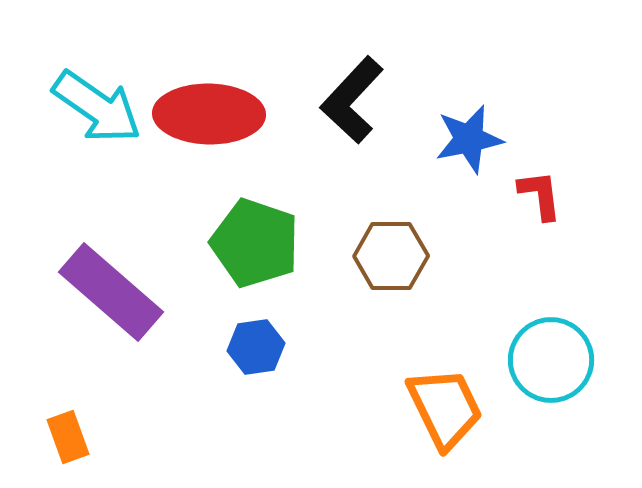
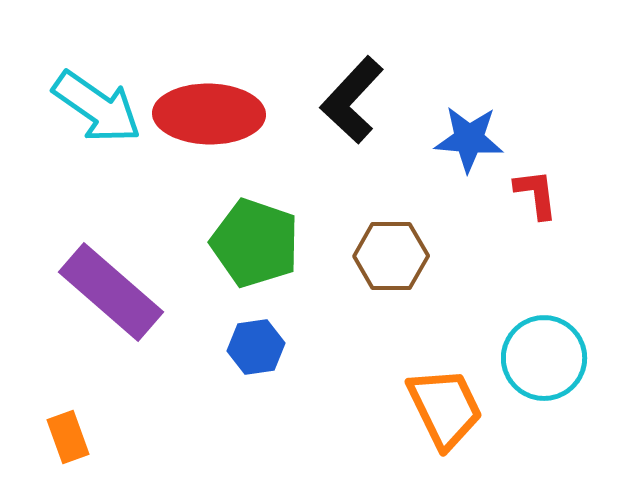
blue star: rotated 16 degrees clockwise
red L-shape: moved 4 px left, 1 px up
cyan circle: moved 7 px left, 2 px up
